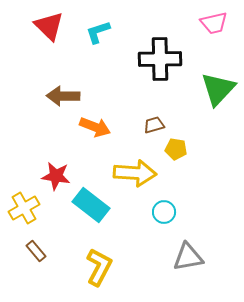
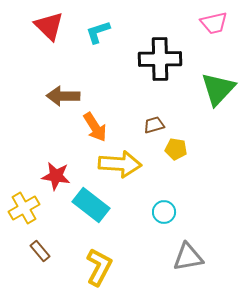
orange arrow: rotated 36 degrees clockwise
yellow arrow: moved 15 px left, 9 px up
brown rectangle: moved 4 px right
